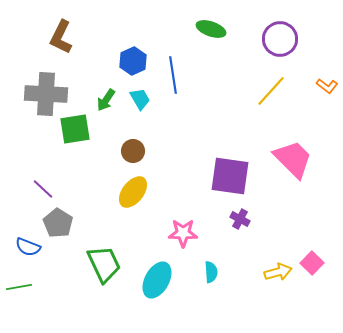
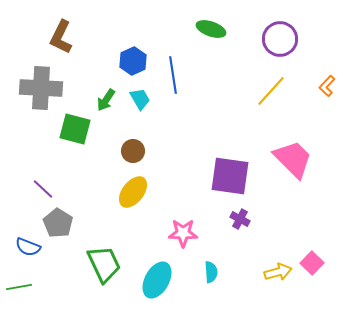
orange L-shape: rotated 95 degrees clockwise
gray cross: moved 5 px left, 6 px up
green square: rotated 24 degrees clockwise
